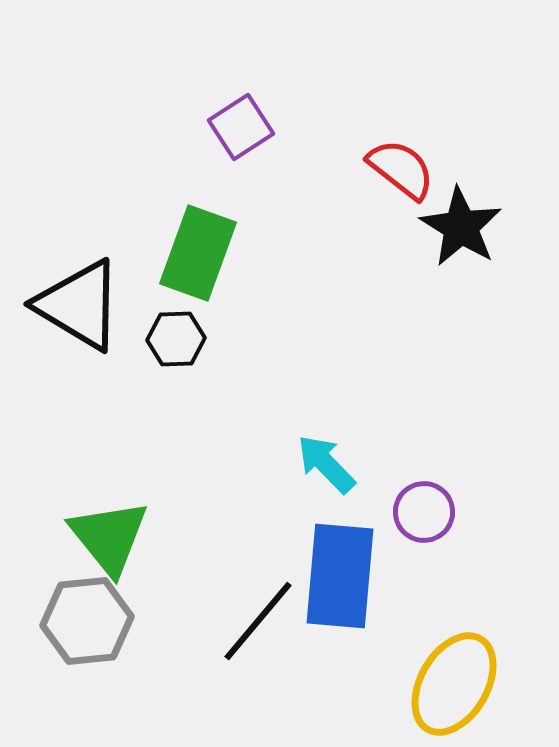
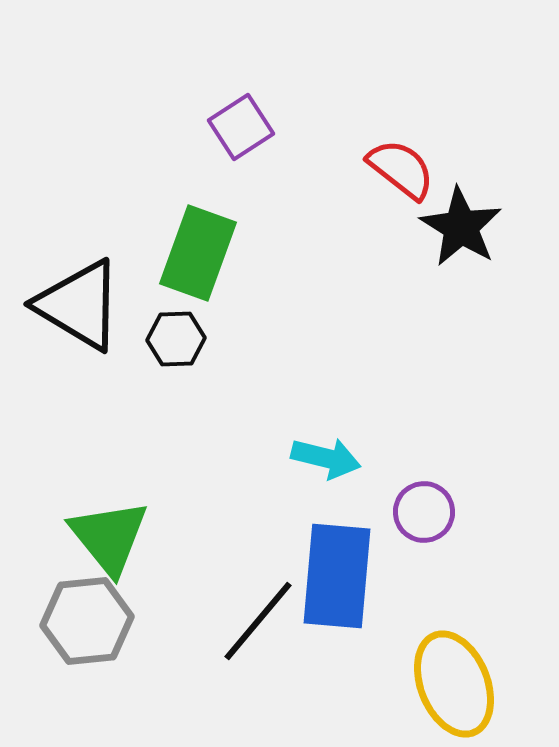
cyan arrow: moved 6 px up; rotated 148 degrees clockwise
blue rectangle: moved 3 px left
yellow ellipse: rotated 52 degrees counterclockwise
